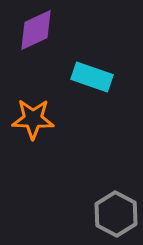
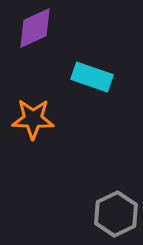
purple diamond: moved 1 px left, 2 px up
gray hexagon: rotated 6 degrees clockwise
